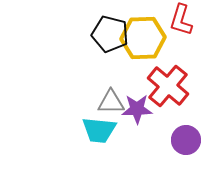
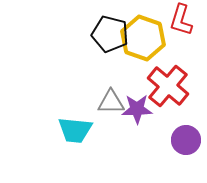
yellow hexagon: rotated 21 degrees clockwise
cyan trapezoid: moved 24 px left
